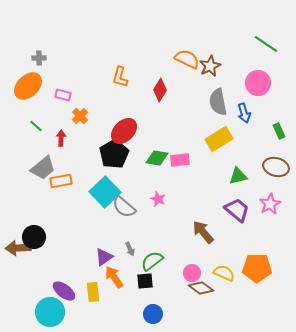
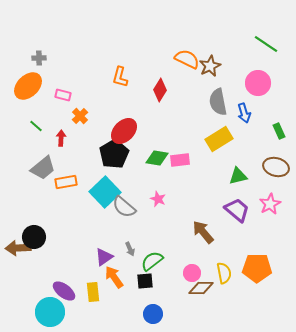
orange rectangle at (61, 181): moved 5 px right, 1 px down
yellow semicircle at (224, 273): rotated 55 degrees clockwise
brown diamond at (201, 288): rotated 35 degrees counterclockwise
